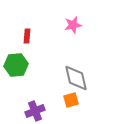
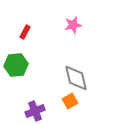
red rectangle: moved 2 px left, 4 px up; rotated 24 degrees clockwise
orange square: moved 1 px left, 1 px down; rotated 14 degrees counterclockwise
